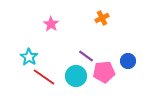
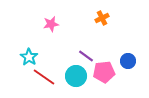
pink star: rotated 28 degrees clockwise
